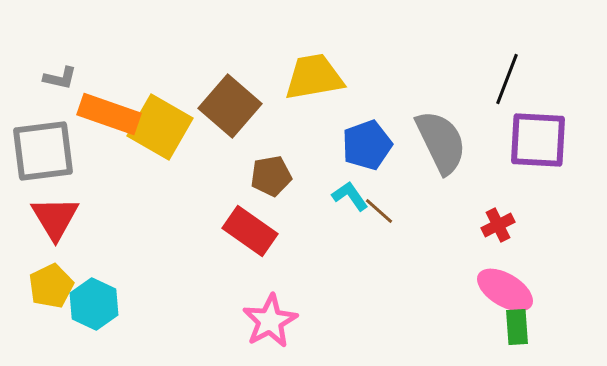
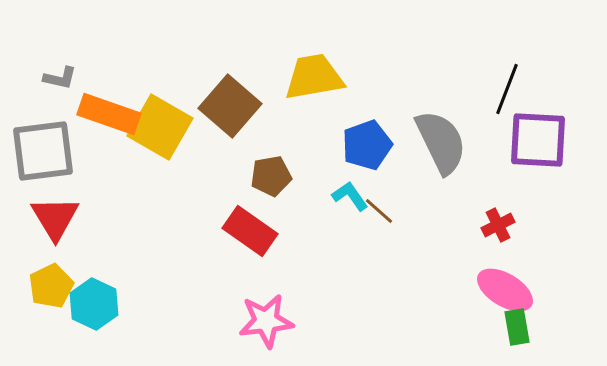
black line: moved 10 px down
pink star: moved 4 px left; rotated 22 degrees clockwise
green rectangle: rotated 6 degrees counterclockwise
